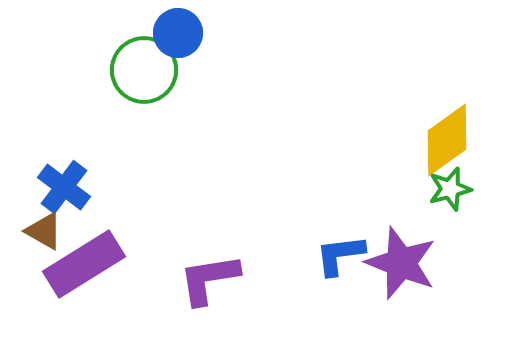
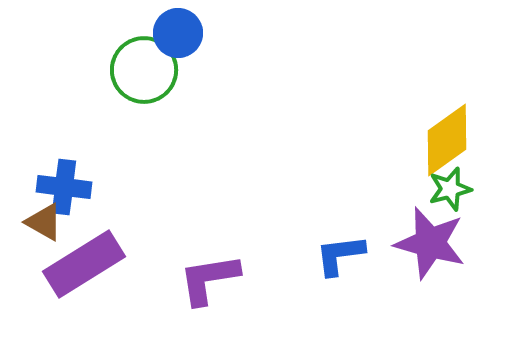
blue cross: rotated 30 degrees counterclockwise
brown triangle: moved 9 px up
purple star: moved 29 px right, 20 px up; rotated 6 degrees counterclockwise
